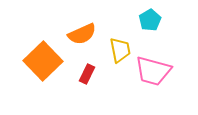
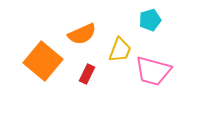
cyan pentagon: rotated 15 degrees clockwise
yellow trapezoid: rotated 32 degrees clockwise
orange square: rotated 6 degrees counterclockwise
